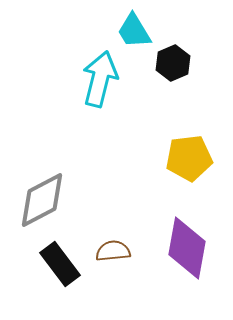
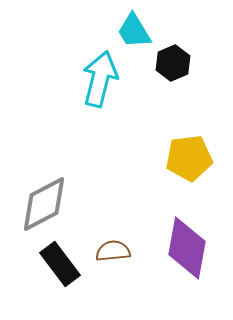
gray diamond: moved 2 px right, 4 px down
